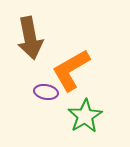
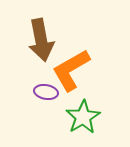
brown arrow: moved 11 px right, 2 px down
green star: moved 2 px left, 1 px down
